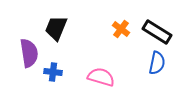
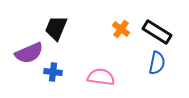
purple semicircle: rotated 76 degrees clockwise
pink semicircle: rotated 8 degrees counterclockwise
